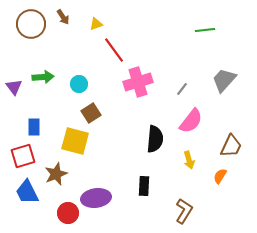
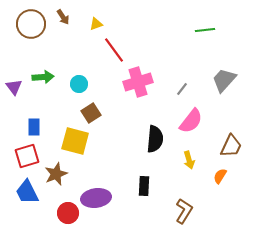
red square: moved 4 px right
